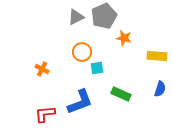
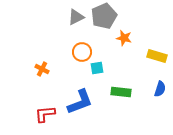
yellow rectangle: rotated 12 degrees clockwise
green rectangle: moved 2 px up; rotated 18 degrees counterclockwise
